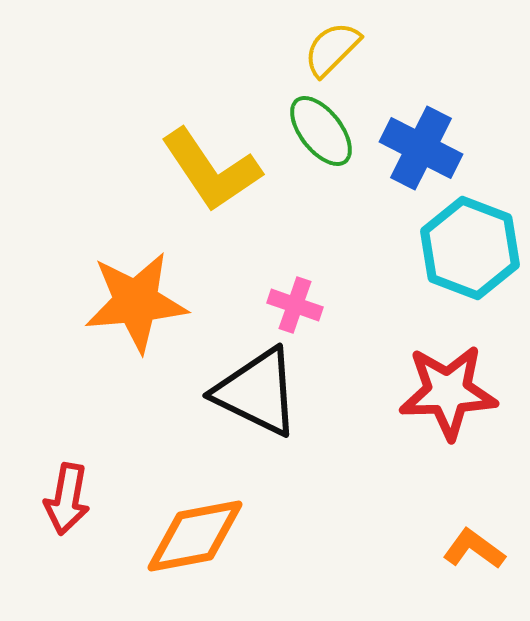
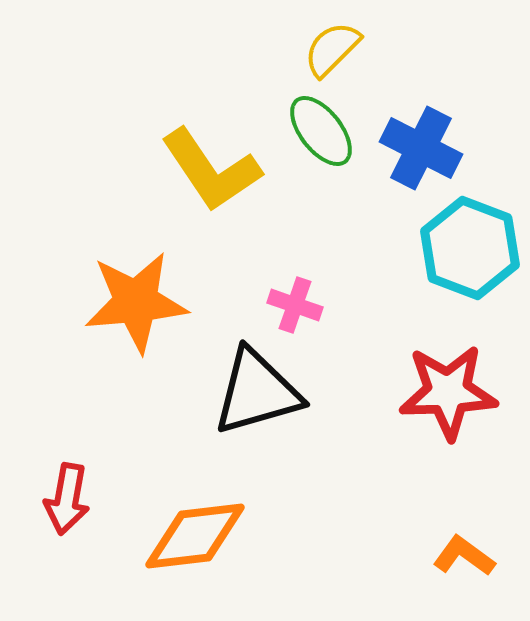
black triangle: rotated 42 degrees counterclockwise
orange diamond: rotated 4 degrees clockwise
orange L-shape: moved 10 px left, 7 px down
